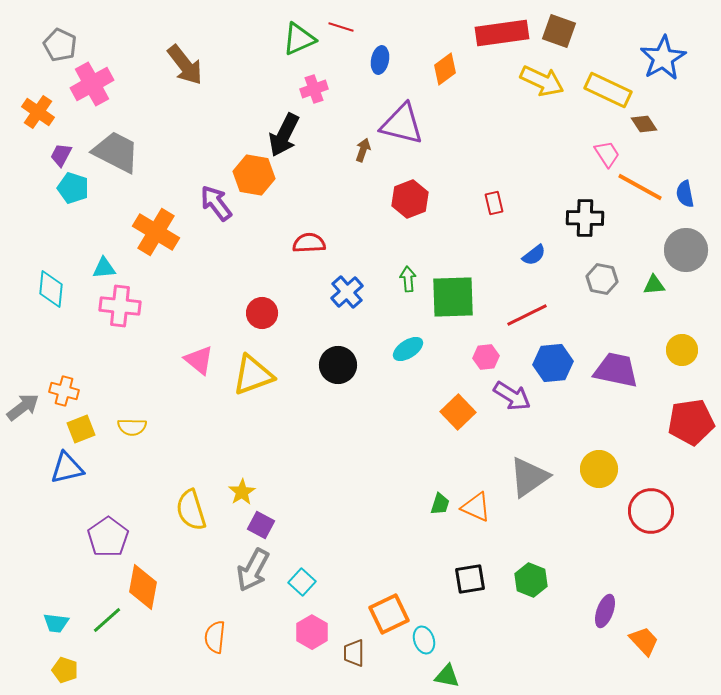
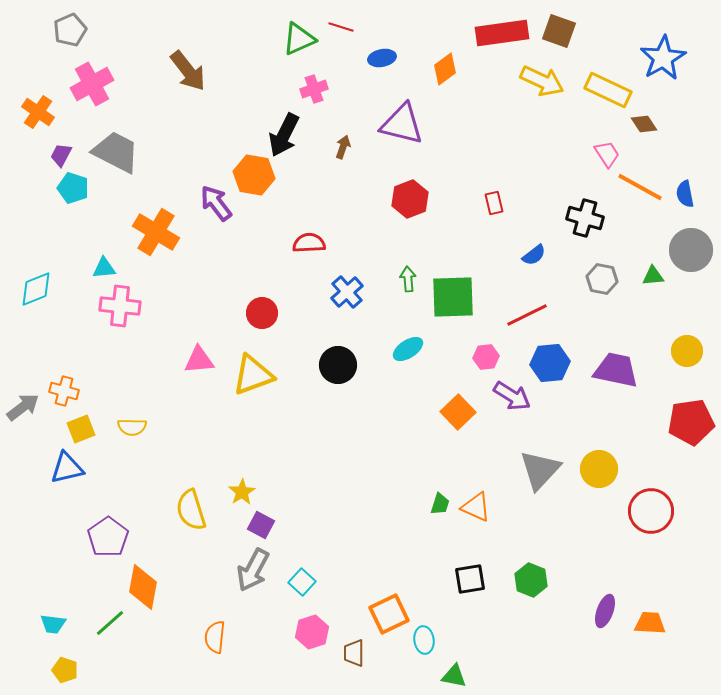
gray pentagon at (60, 45): moved 10 px right, 15 px up; rotated 24 degrees clockwise
blue ellipse at (380, 60): moved 2 px right, 2 px up; rotated 68 degrees clockwise
brown arrow at (185, 65): moved 3 px right, 6 px down
brown arrow at (363, 150): moved 20 px left, 3 px up
black cross at (585, 218): rotated 15 degrees clockwise
gray circle at (686, 250): moved 5 px right
green triangle at (654, 285): moved 1 px left, 9 px up
cyan diamond at (51, 289): moved 15 px left; rotated 63 degrees clockwise
yellow circle at (682, 350): moved 5 px right, 1 px down
pink triangle at (199, 360): rotated 44 degrees counterclockwise
blue hexagon at (553, 363): moved 3 px left
gray triangle at (529, 477): moved 11 px right, 7 px up; rotated 12 degrees counterclockwise
green line at (107, 620): moved 3 px right, 3 px down
cyan trapezoid at (56, 623): moved 3 px left, 1 px down
pink hexagon at (312, 632): rotated 12 degrees clockwise
cyan ellipse at (424, 640): rotated 12 degrees clockwise
orange trapezoid at (644, 641): moved 6 px right, 18 px up; rotated 44 degrees counterclockwise
green triangle at (447, 676): moved 7 px right
